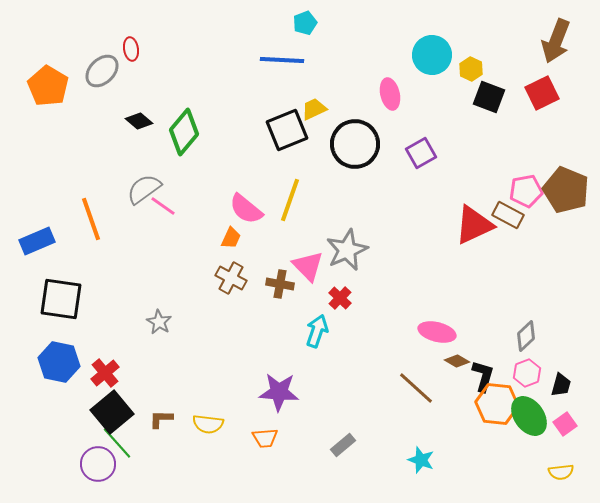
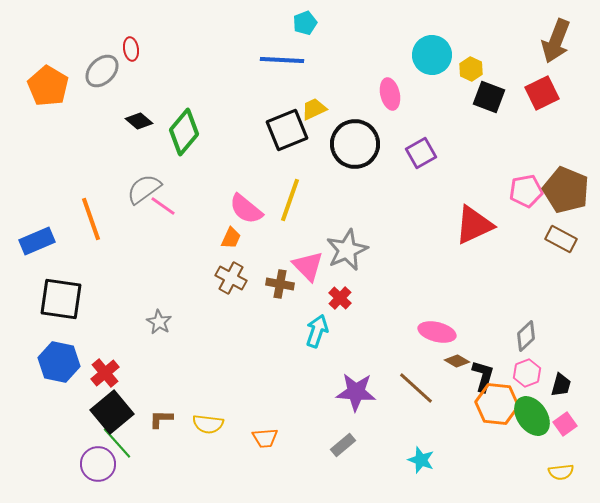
brown rectangle at (508, 215): moved 53 px right, 24 px down
purple star at (279, 392): moved 77 px right
green ellipse at (529, 416): moved 3 px right
